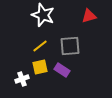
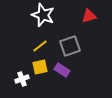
gray square: rotated 15 degrees counterclockwise
